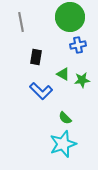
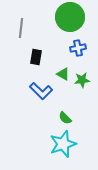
gray line: moved 6 px down; rotated 18 degrees clockwise
blue cross: moved 3 px down
